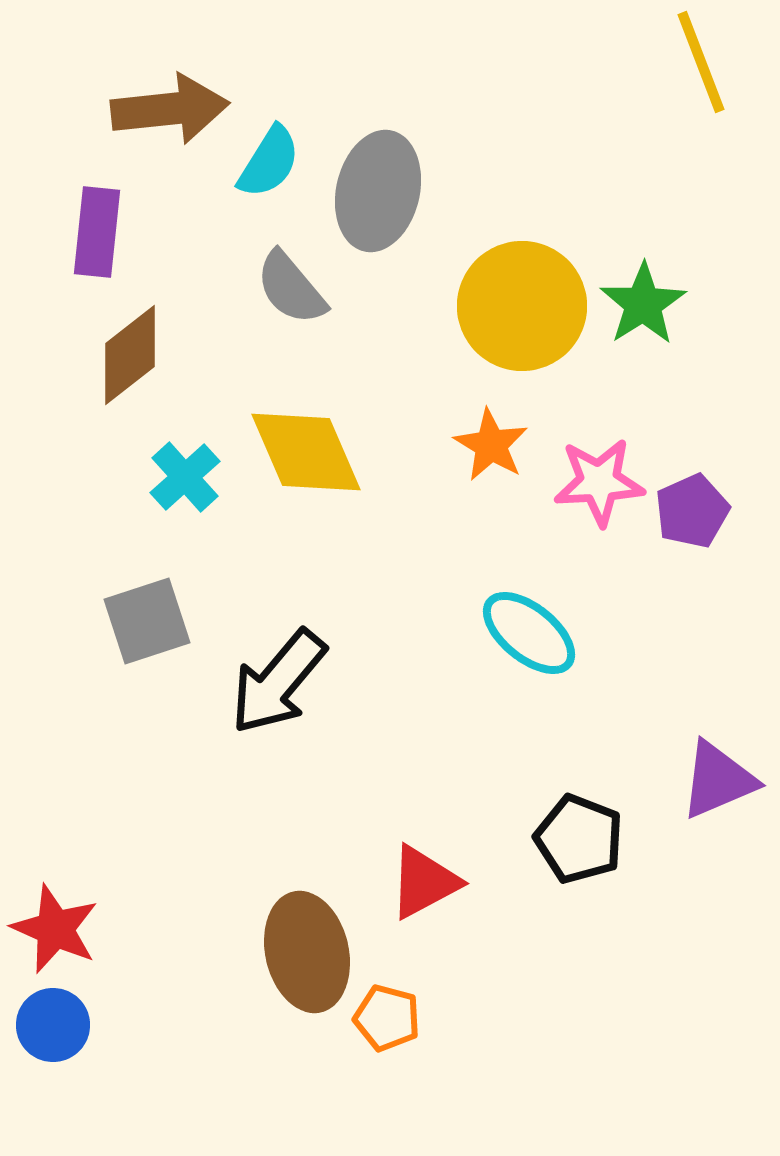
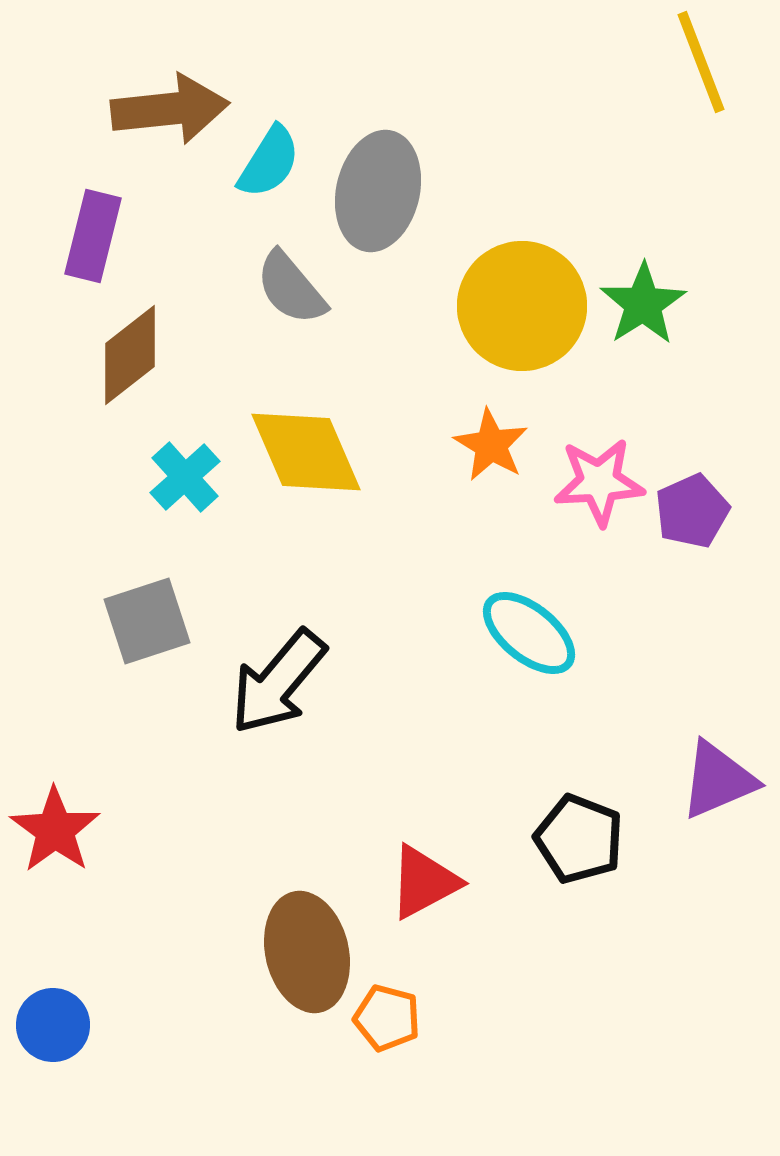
purple rectangle: moved 4 px left, 4 px down; rotated 8 degrees clockwise
red star: moved 99 px up; rotated 12 degrees clockwise
